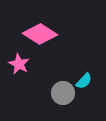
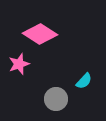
pink star: rotated 25 degrees clockwise
gray circle: moved 7 px left, 6 px down
